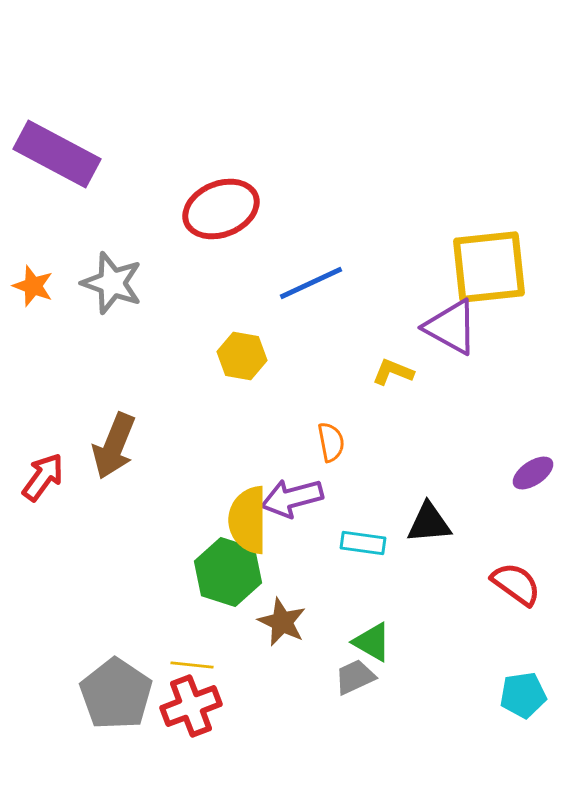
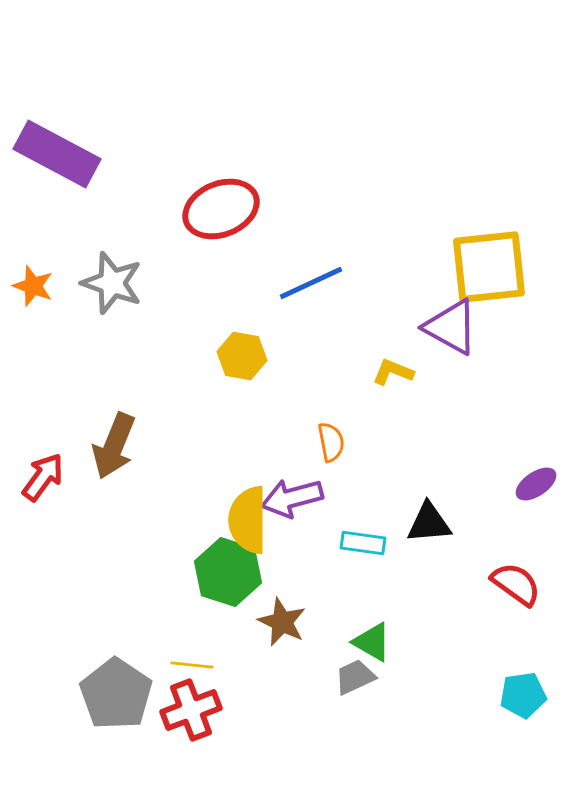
purple ellipse: moved 3 px right, 11 px down
red cross: moved 4 px down
